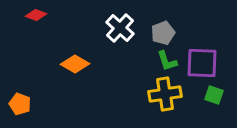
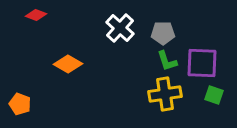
gray pentagon: rotated 20 degrees clockwise
orange diamond: moved 7 px left
